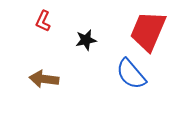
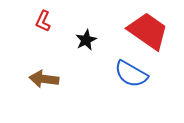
red trapezoid: rotated 102 degrees clockwise
black star: rotated 15 degrees counterclockwise
blue semicircle: rotated 20 degrees counterclockwise
